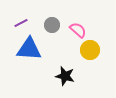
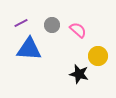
yellow circle: moved 8 px right, 6 px down
black star: moved 14 px right, 2 px up
